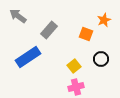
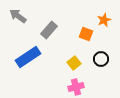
yellow square: moved 3 px up
